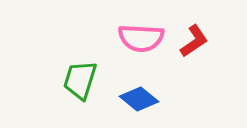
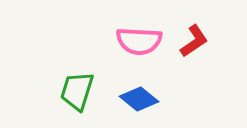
pink semicircle: moved 2 px left, 3 px down
green trapezoid: moved 3 px left, 11 px down
